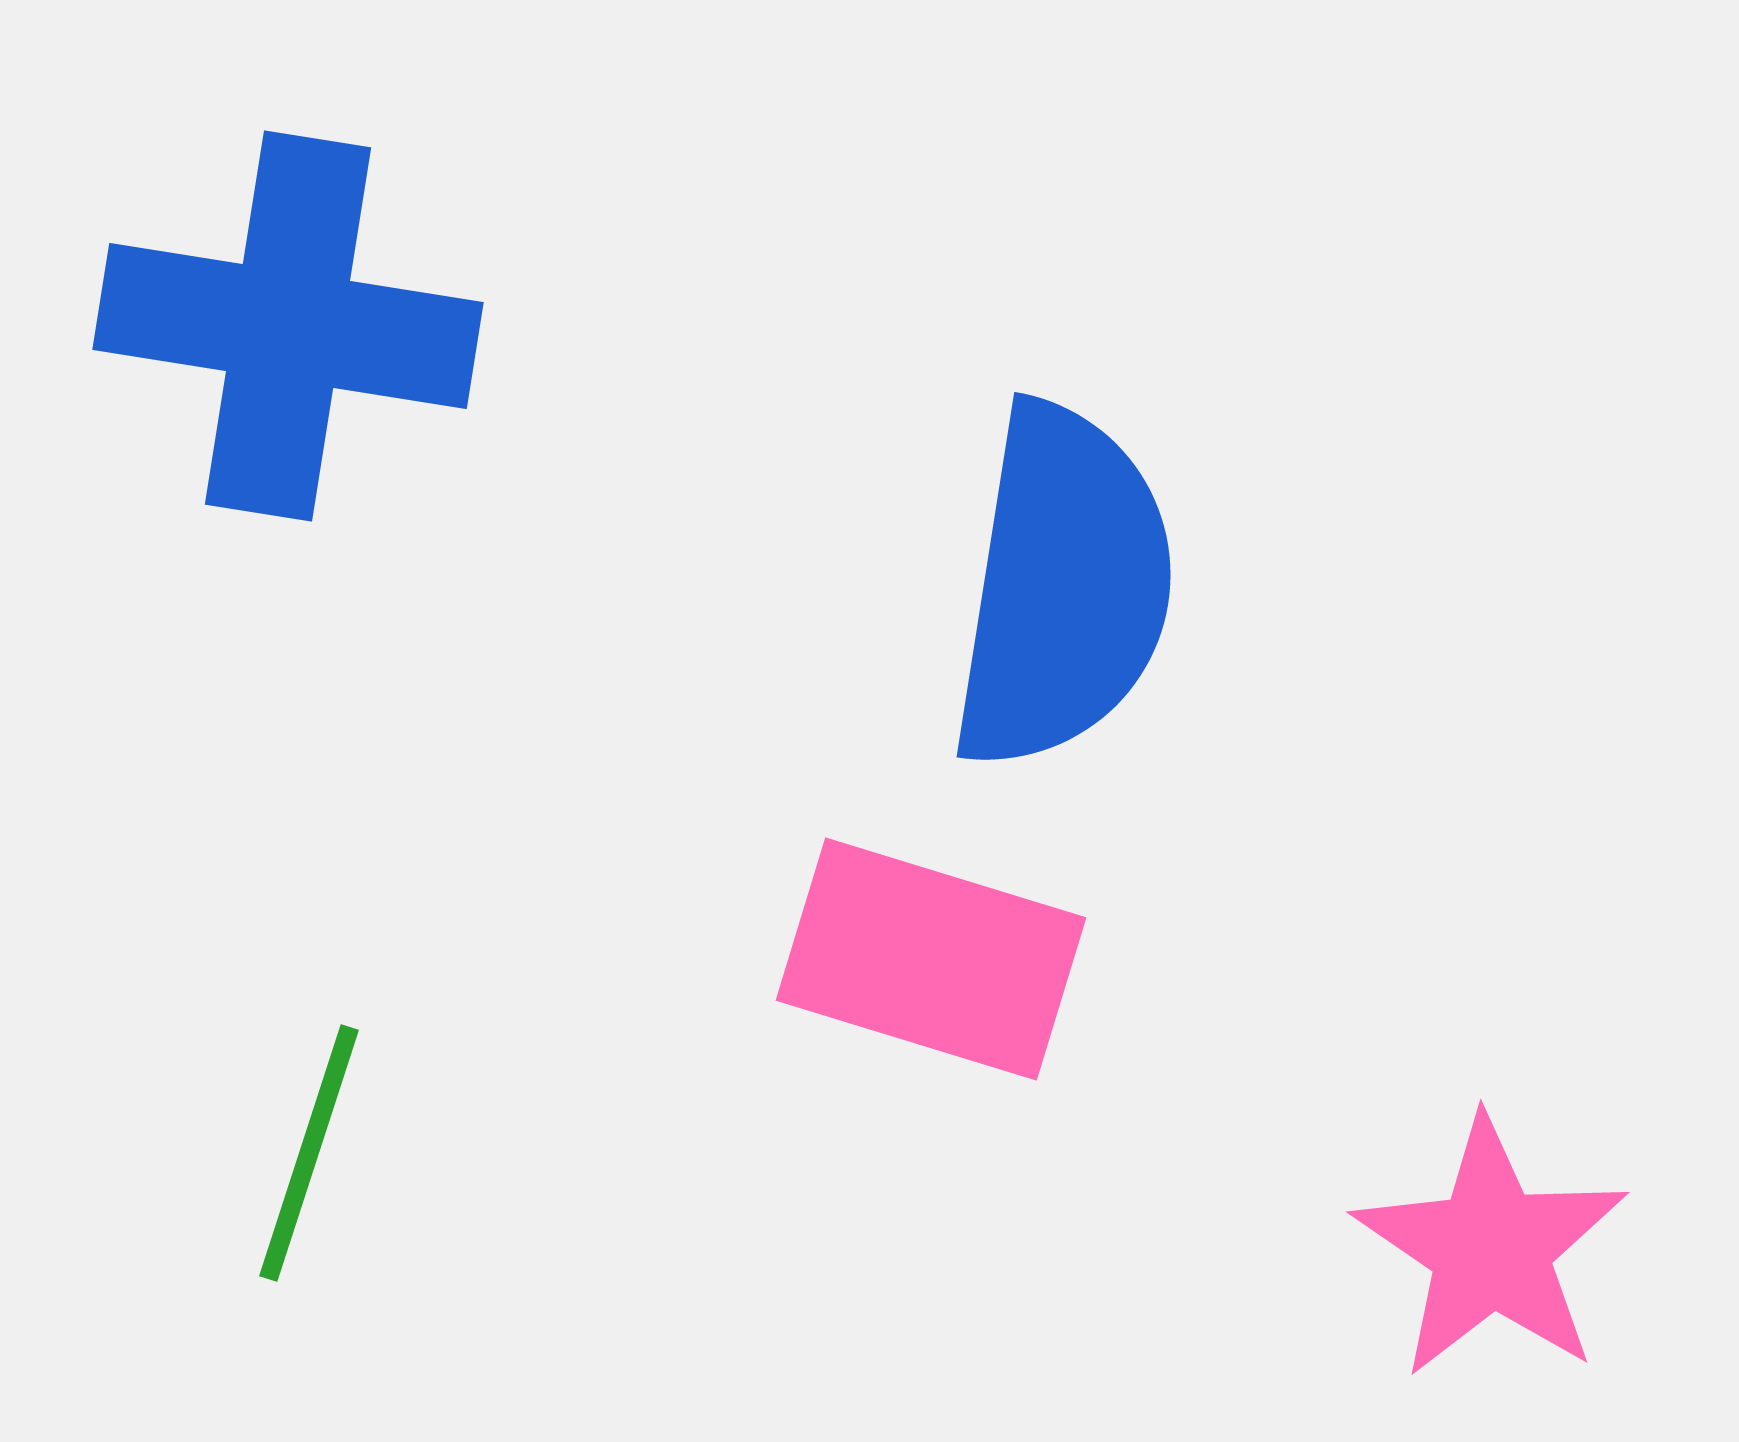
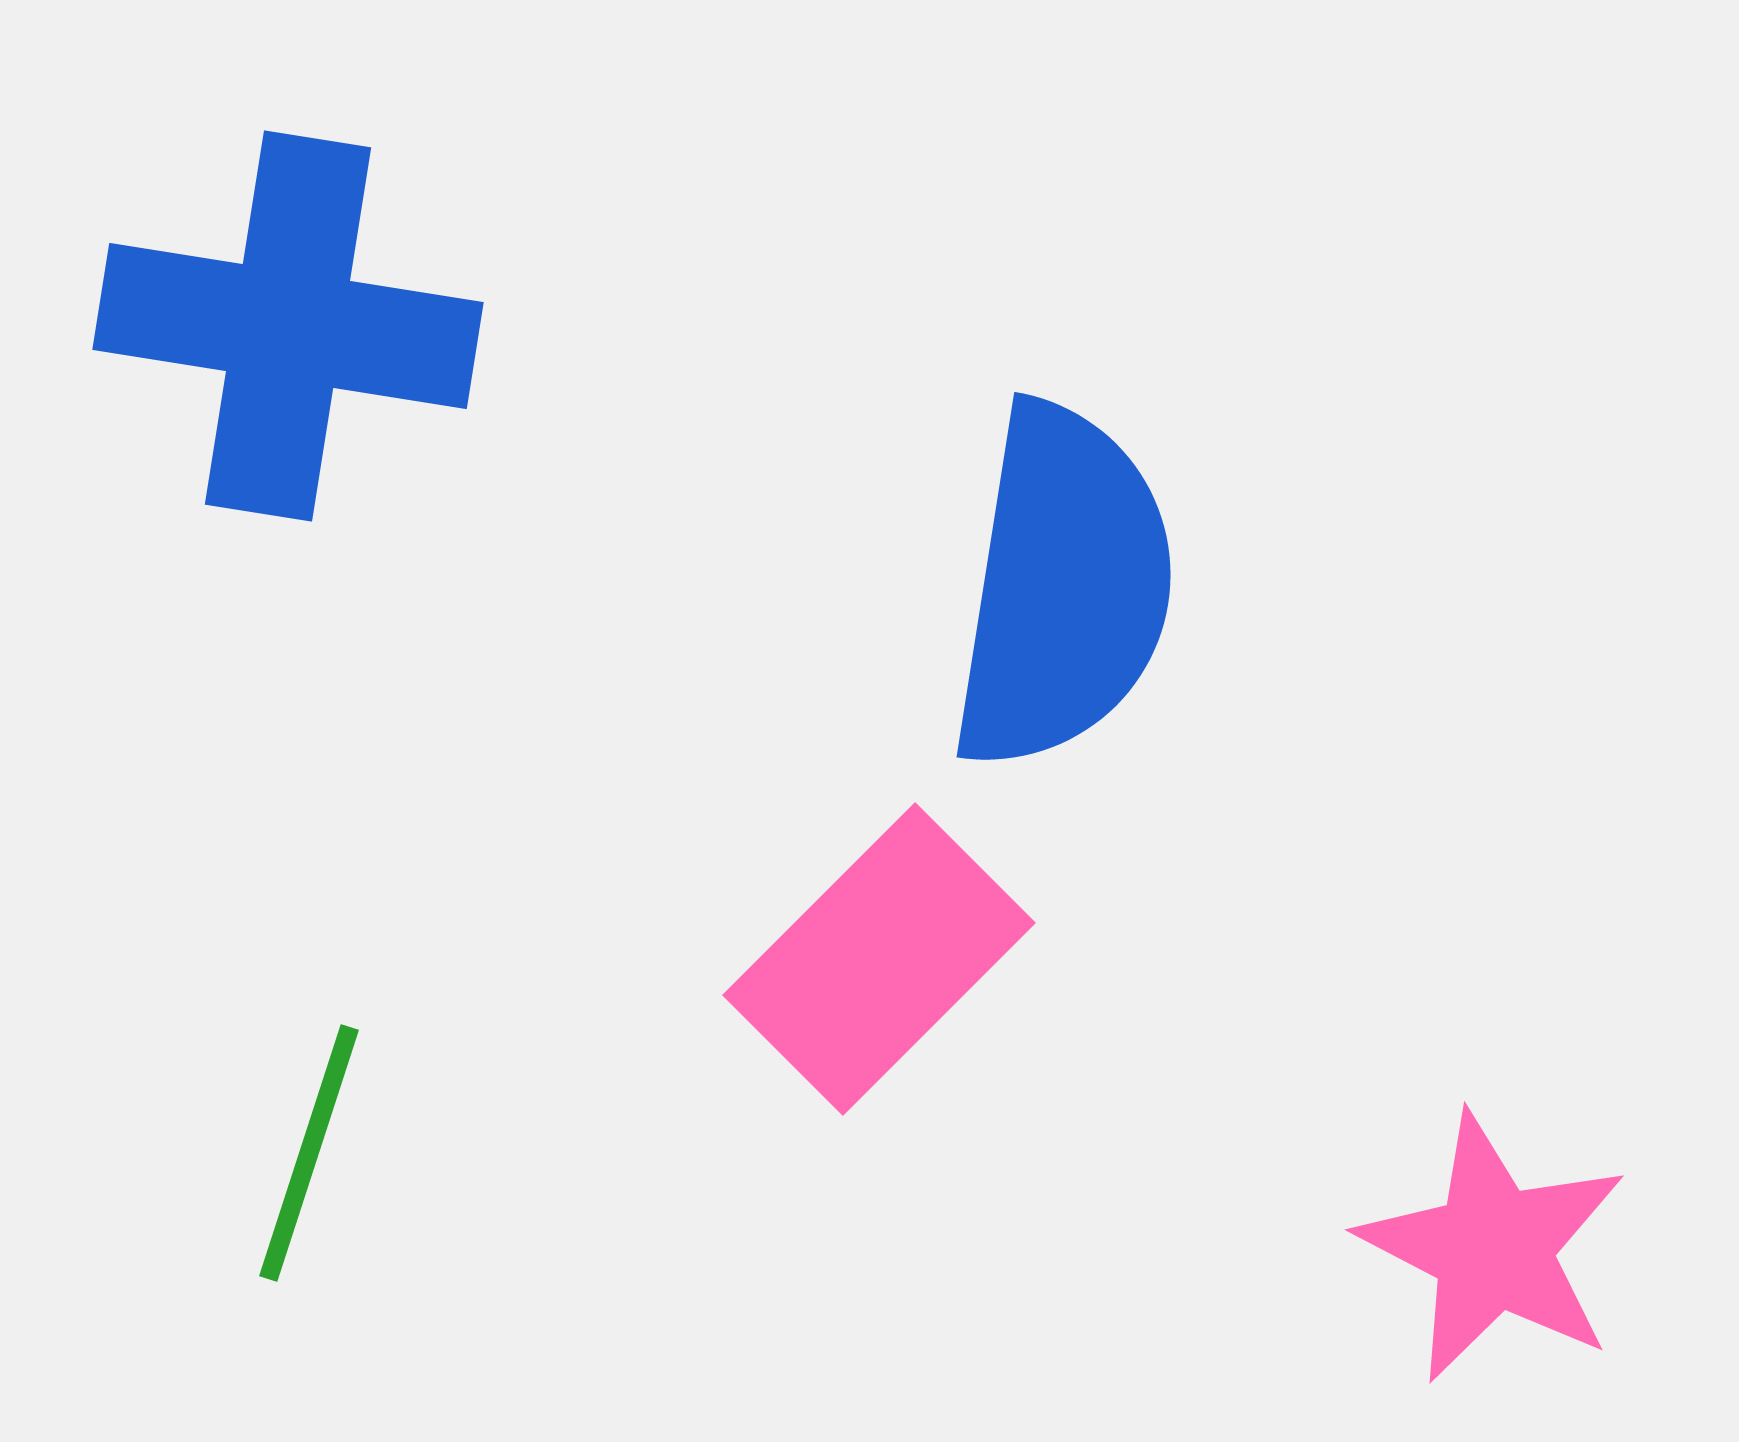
pink rectangle: moved 52 px left; rotated 62 degrees counterclockwise
pink star: moved 2 px right; rotated 7 degrees counterclockwise
